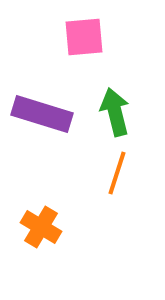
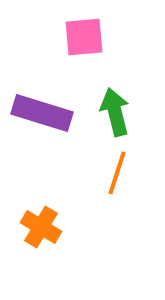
purple rectangle: moved 1 px up
